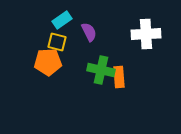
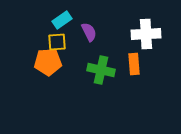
yellow square: rotated 18 degrees counterclockwise
orange rectangle: moved 15 px right, 13 px up
